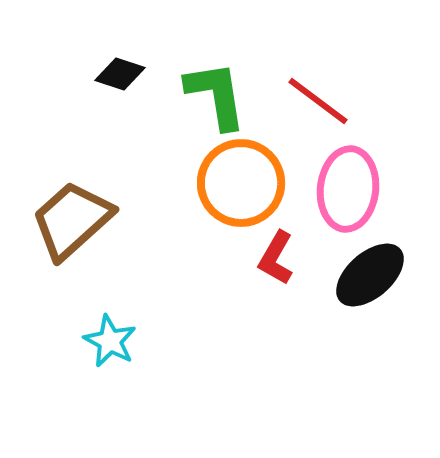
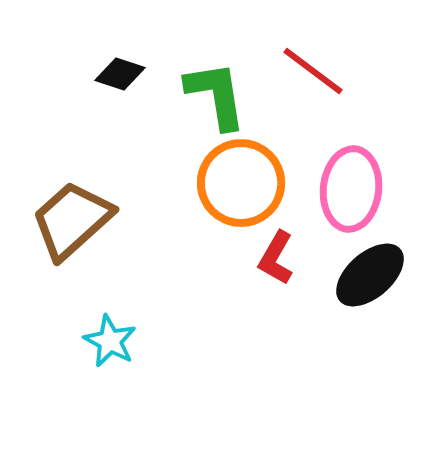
red line: moved 5 px left, 30 px up
pink ellipse: moved 3 px right
